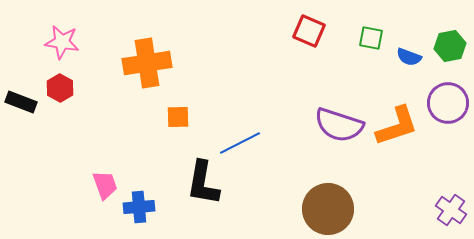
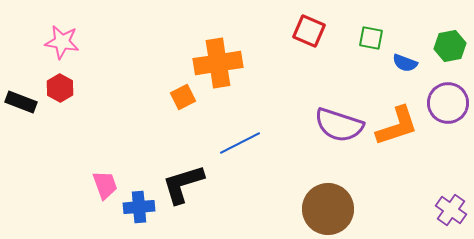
blue semicircle: moved 4 px left, 6 px down
orange cross: moved 71 px right
orange square: moved 5 px right, 20 px up; rotated 25 degrees counterclockwise
black L-shape: moved 20 px left, 1 px down; rotated 63 degrees clockwise
